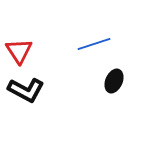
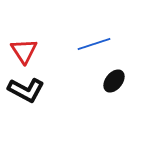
red triangle: moved 5 px right
black ellipse: rotated 15 degrees clockwise
